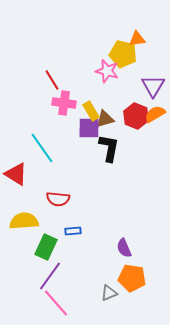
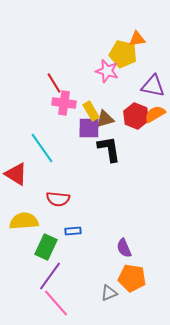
red line: moved 2 px right, 3 px down
purple triangle: rotated 50 degrees counterclockwise
black L-shape: moved 1 px down; rotated 20 degrees counterclockwise
